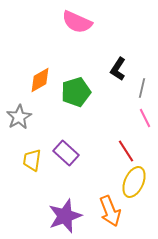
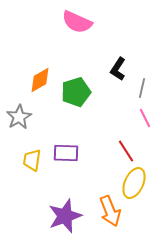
purple rectangle: rotated 40 degrees counterclockwise
yellow ellipse: moved 1 px down
